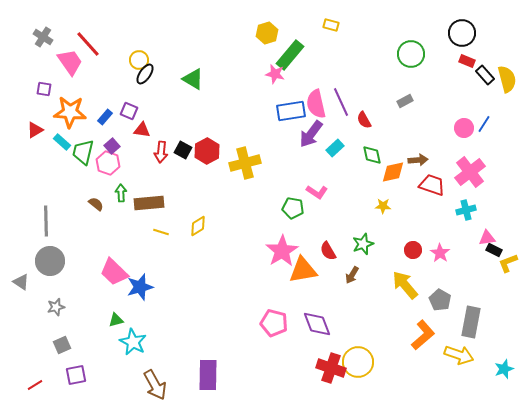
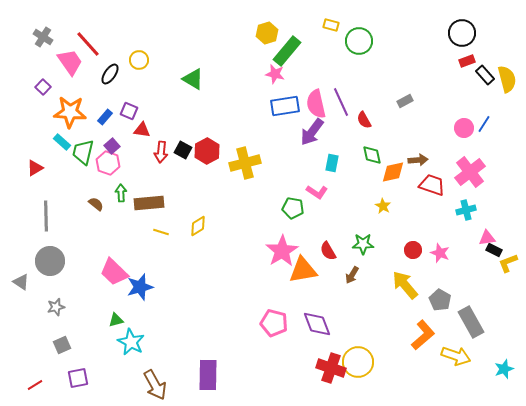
green circle at (411, 54): moved 52 px left, 13 px up
green rectangle at (290, 55): moved 3 px left, 4 px up
red rectangle at (467, 61): rotated 42 degrees counterclockwise
black ellipse at (145, 74): moved 35 px left
purple square at (44, 89): moved 1 px left, 2 px up; rotated 35 degrees clockwise
blue rectangle at (291, 111): moved 6 px left, 5 px up
red triangle at (35, 130): moved 38 px down
purple arrow at (311, 134): moved 1 px right, 2 px up
cyan rectangle at (335, 148): moved 3 px left, 15 px down; rotated 36 degrees counterclockwise
yellow star at (383, 206): rotated 28 degrees clockwise
gray line at (46, 221): moved 5 px up
green star at (363, 244): rotated 20 degrees clockwise
pink star at (440, 253): rotated 12 degrees counterclockwise
gray rectangle at (471, 322): rotated 40 degrees counterclockwise
cyan star at (133, 342): moved 2 px left
yellow arrow at (459, 355): moved 3 px left, 1 px down
purple square at (76, 375): moved 2 px right, 3 px down
